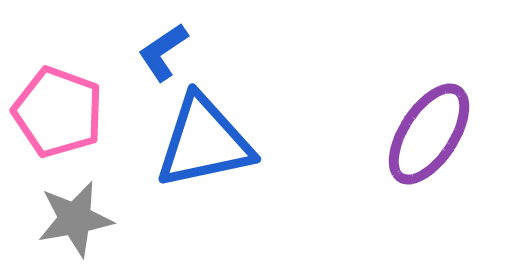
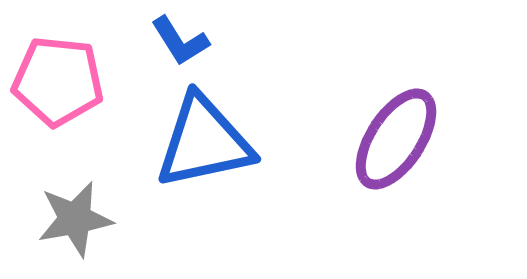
blue L-shape: moved 17 px right, 11 px up; rotated 88 degrees counterclockwise
pink pentagon: moved 31 px up; rotated 14 degrees counterclockwise
purple ellipse: moved 33 px left, 5 px down
